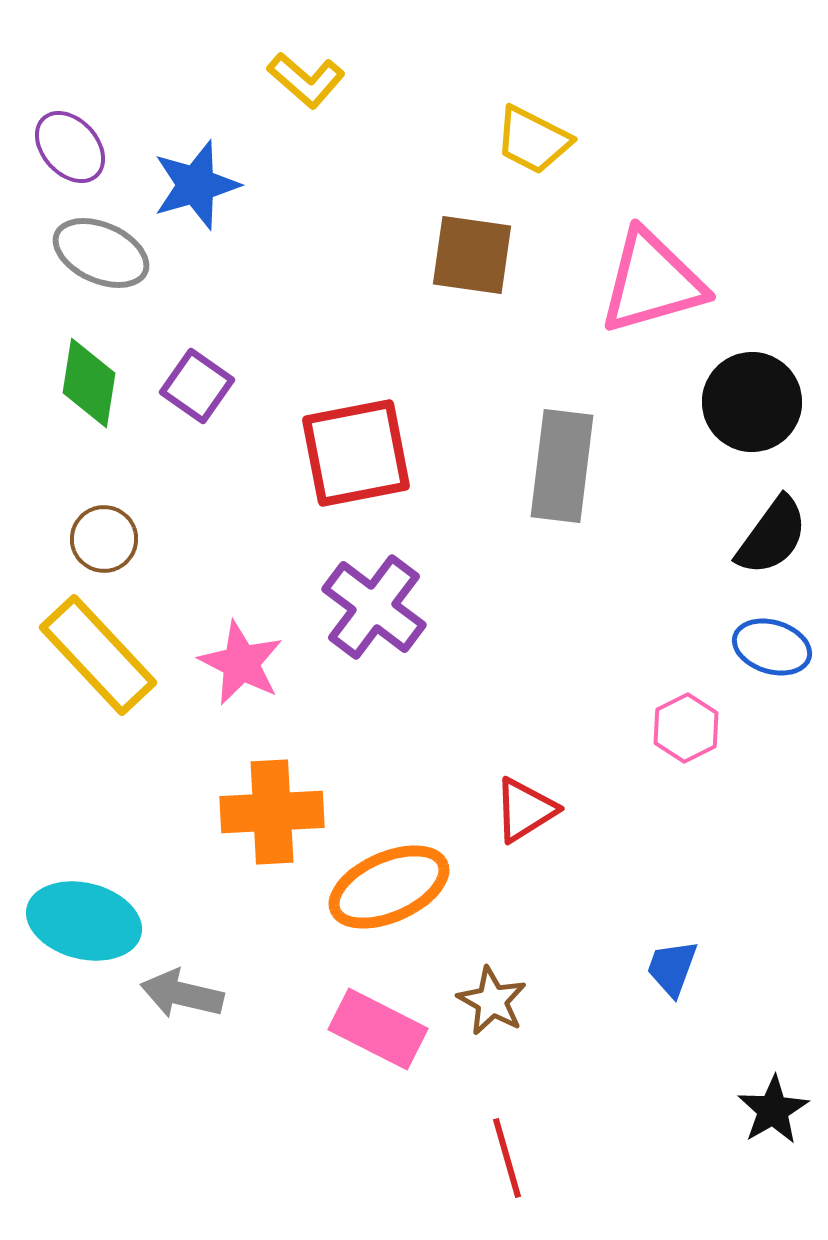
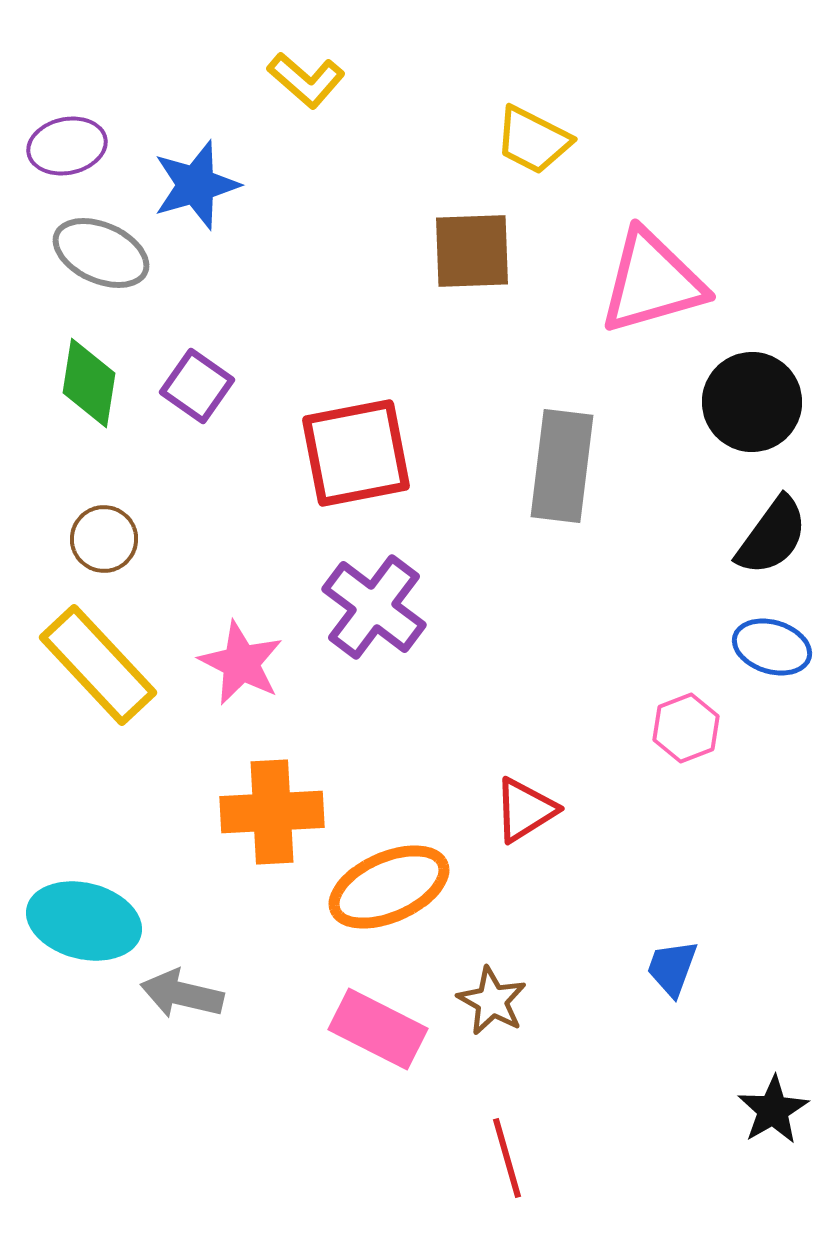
purple ellipse: moved 3 px left, 1 px up; rotated 60 degrees counterclockwise
brown square: moved 4 px up; rotated 10 degrees counterclockwise
yellow rectangle: moved 10 px down
pink hexagon: rotated 6 degrees clockwise
